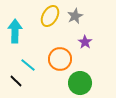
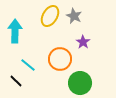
gray star: moved 1 px left; rotated 21 degrees counterclockwise
purple star: moved 2 px left
